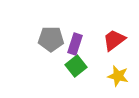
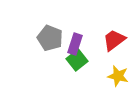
gray pentagon: moved 1 px left, 1 px up; rotated 20 degrees clockwise
green square: moved 1 px right, 6 px up
